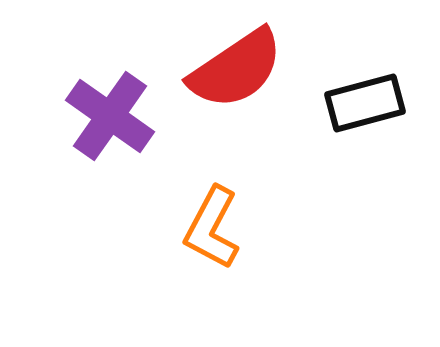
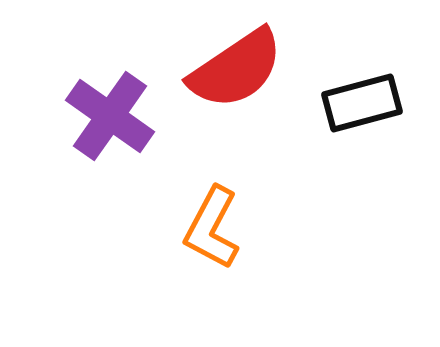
black rectangle: moved 3 px left
